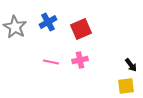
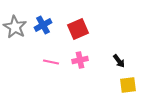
blue cross: moved 5 px left, 3 px down
red square: moved 3 px left
black arrow: moved 12 px left, 4 px up
yellow square: moved 2 px right, 1 px up
